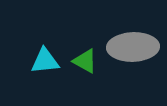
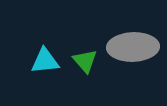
green triangle: rotated 20 degrees clockwise
